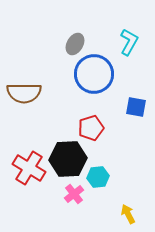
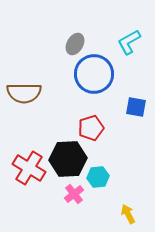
cyan L-shape: rotated 148 degrees counterclockwise
